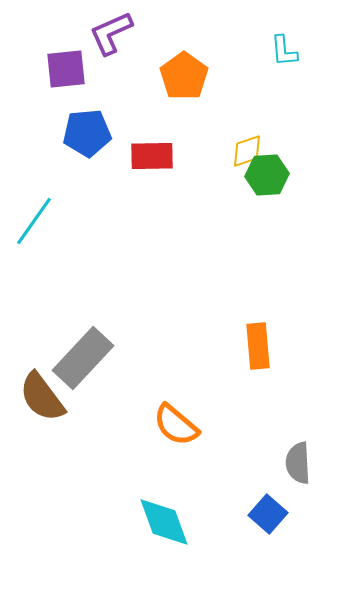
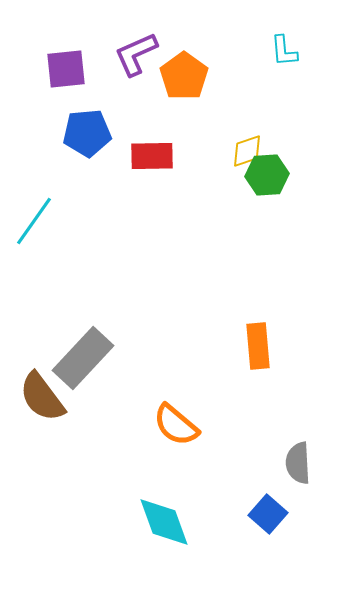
purple L-shape: moved 25 px right, 21 px down
